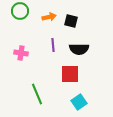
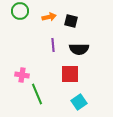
pink cross: moved 1 px right, 22 px down
